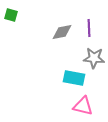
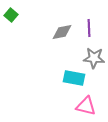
green square: rotated 24 degrees clockwise
pink triangle: moved 3 px right
